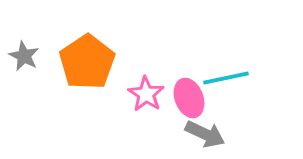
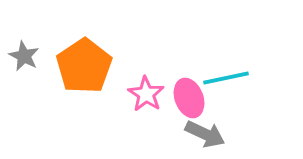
orange pentagon: moved 3 px left, 4 px down
